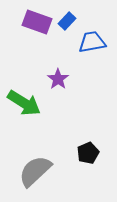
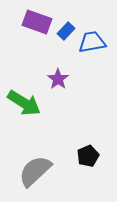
blue rectangle: moved 1 px left, 10 px down
black pentagon: moved 3 px down
